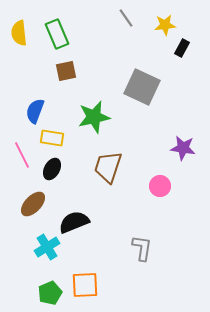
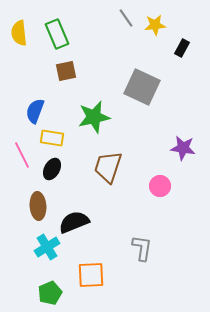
yellow star: moved 10 px left
brown ellipse: moved 5 px right, 2 px down; rotated 48 degrees counterclockwise
orange square: moved 6 px right, 10 px up
